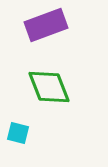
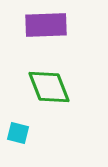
purple rectangle: rotated 18 degrees clockwise
